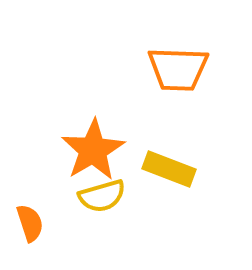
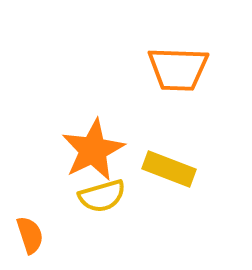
orange star: rotated 4 degrees clockwise
orange semicircle: moved 12 px down
